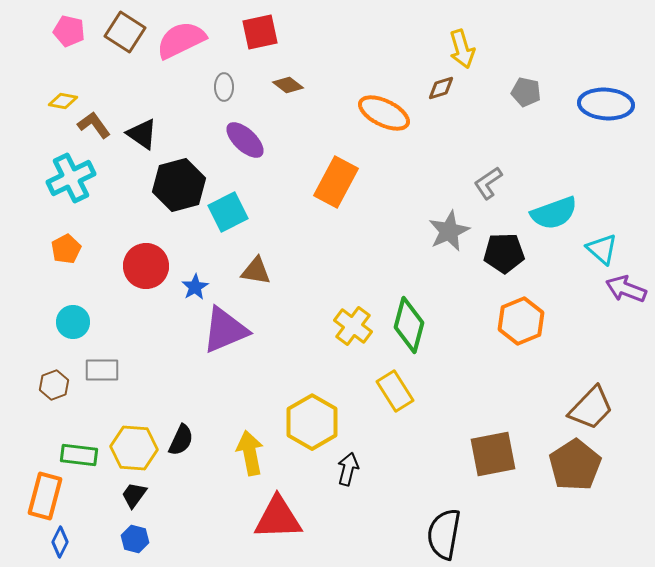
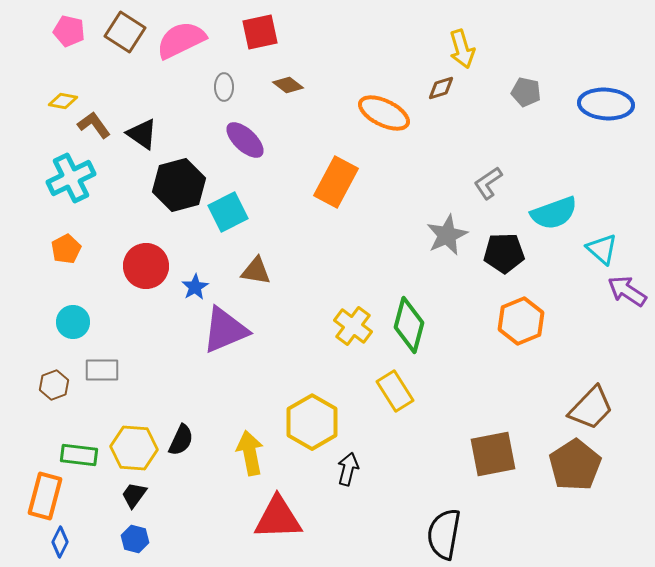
gray star at (449, 231): moved 2 px left, 4 px down
purple arrow at (626, 289): moved 1 px right, 2 px down; rotated 12 degrees clockwise
